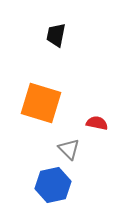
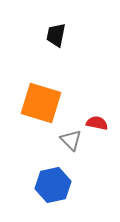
gray triangle: moved 2 px right, 9 px up
